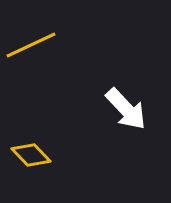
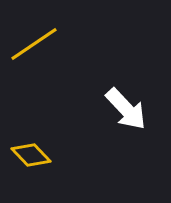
yellow line: moved 3 px right, 1 px up; rotated 9 degrees counterclockwise
